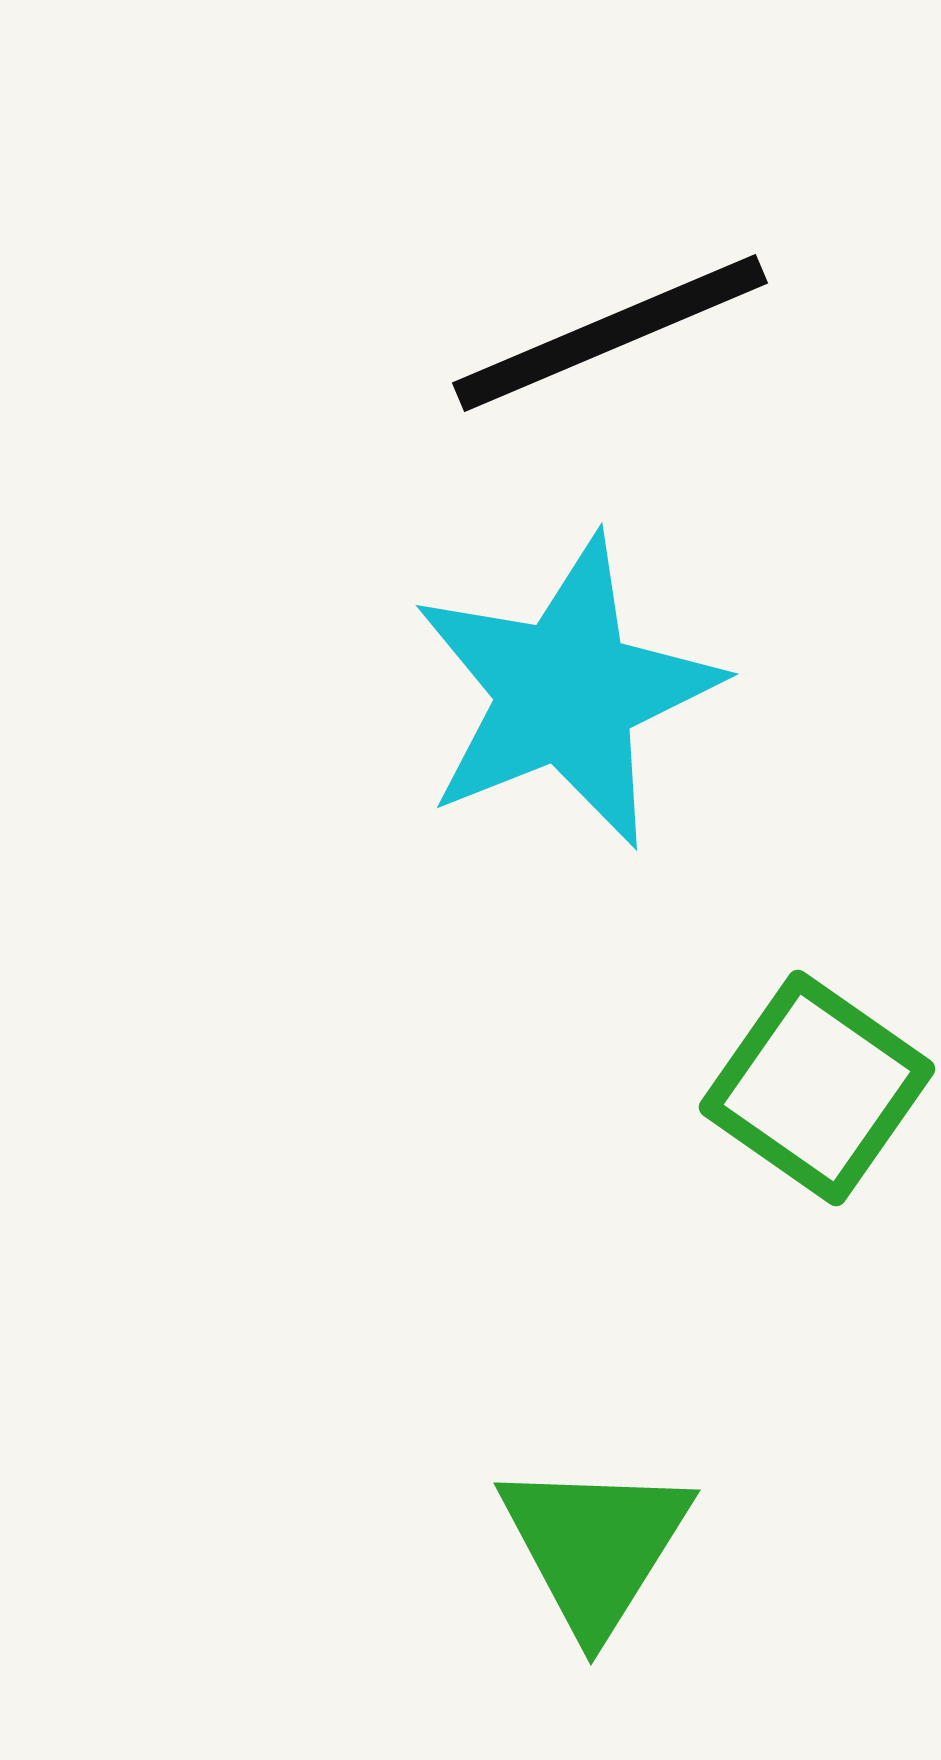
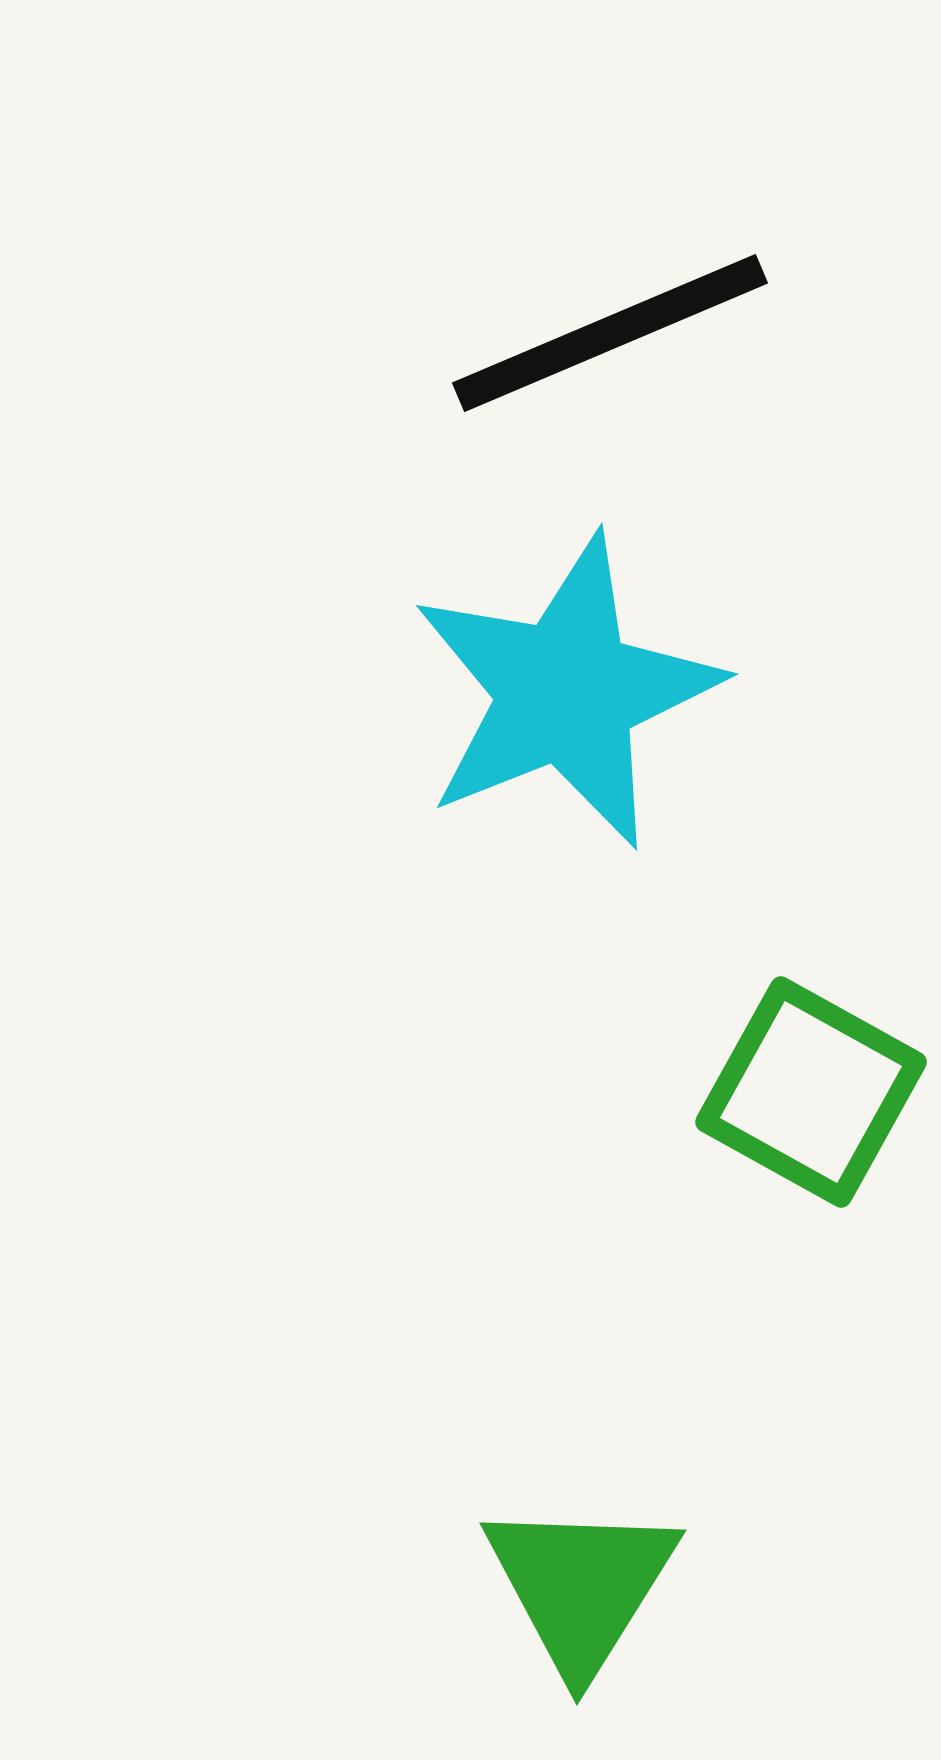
green square: moved 6 px left, 4 px down; rotated 6 degrees counterclockwise
green triangle: moved 14 px left, 40 px down
